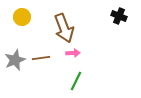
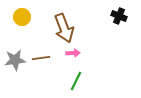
gray star: rotated 15 degrees clockwise
